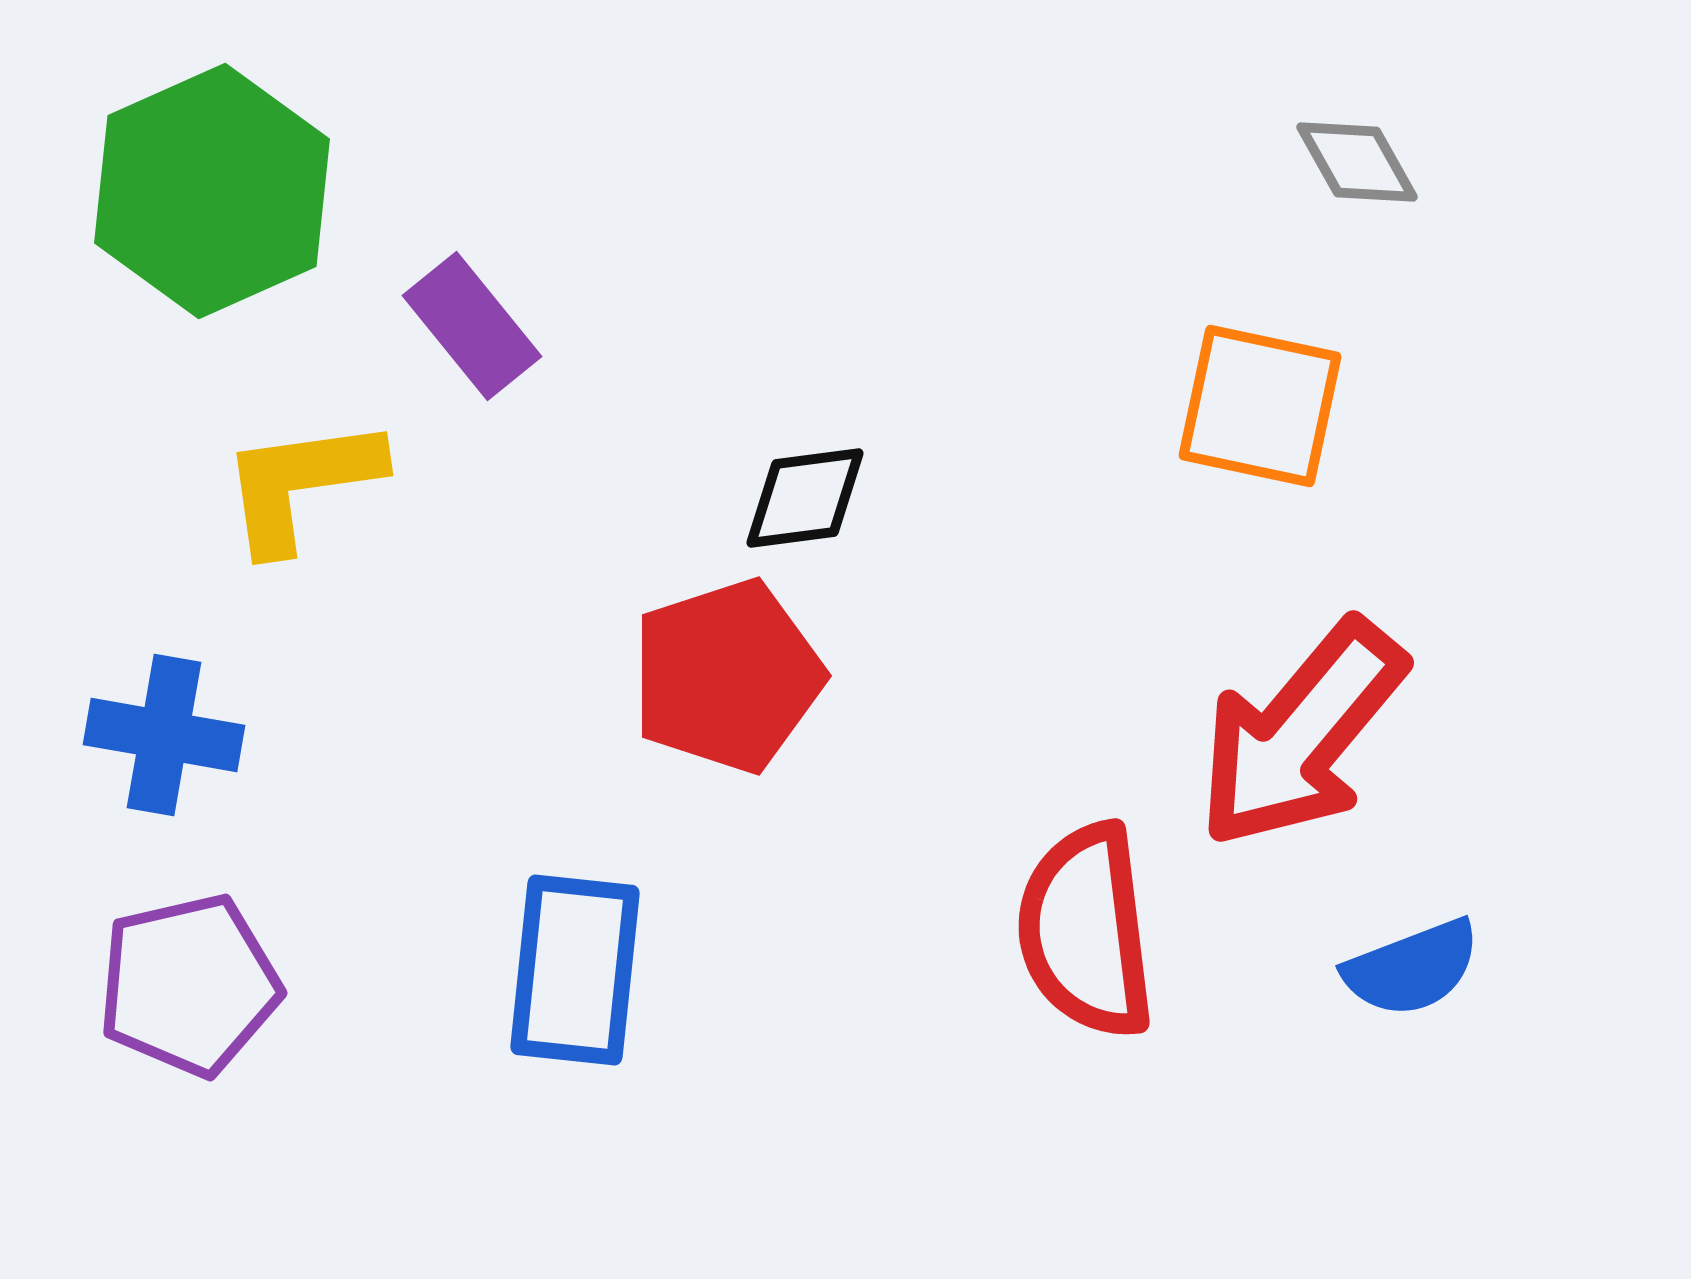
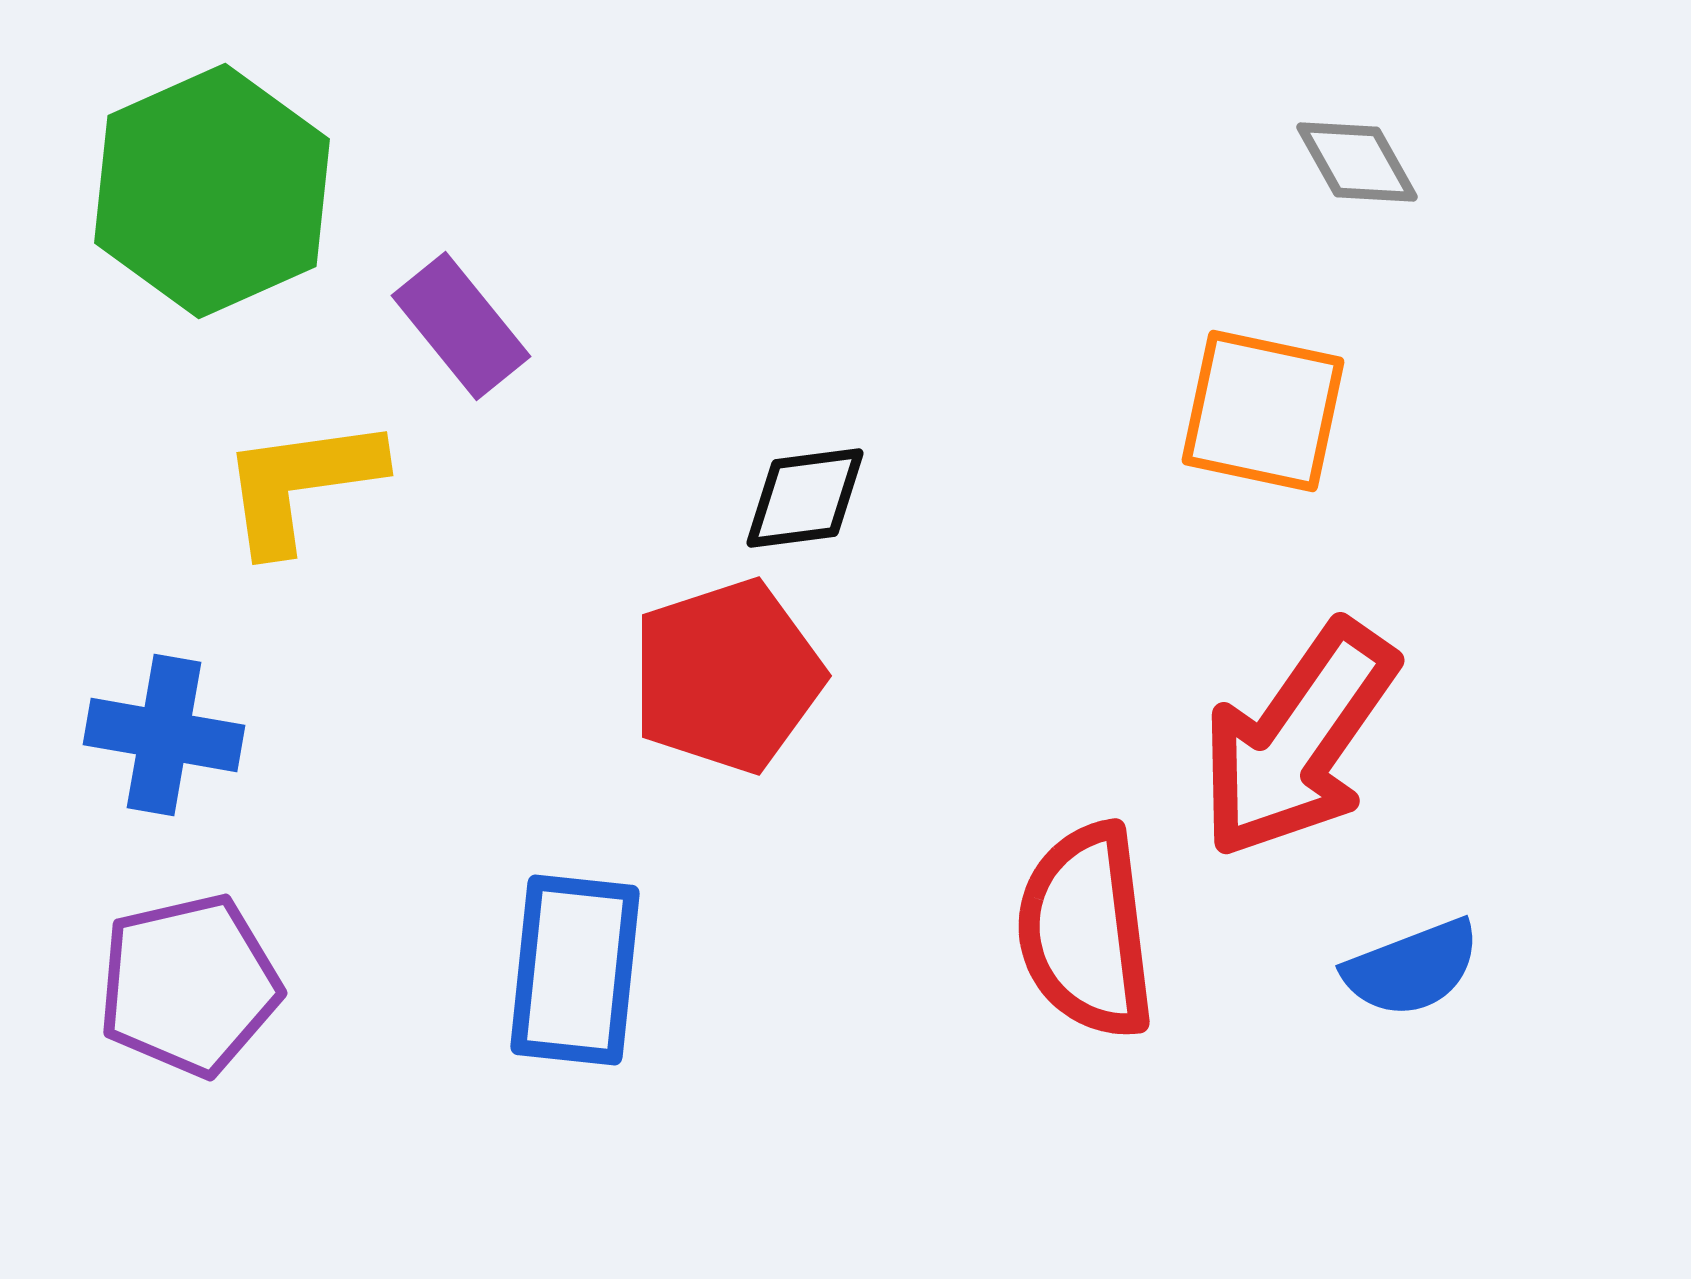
purple rectangle: moved 11 px left
orange square: moved 3 px right, 5 px down
red arrow: moved 3 px left, 6 px down; rotated 5 degrees counterclockwise
